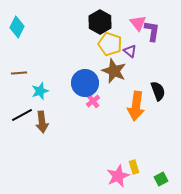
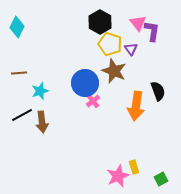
purple triangle: moved 1 px right, 2 px up; rotated 16 degrees clockwise
